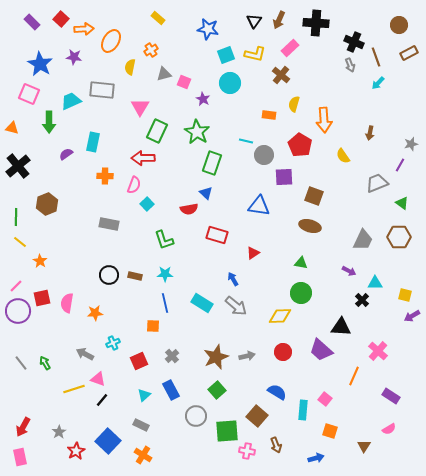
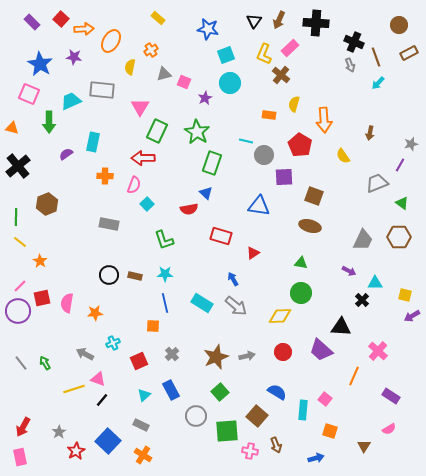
yellow L-shape at (255, 54): moved 9 px right; rotated 100 degrees clockwise
purple star at (203, 99): moved 2 px right, 1 px up; rotated 16 degrees clockwise
red rectangle at (217, 235): moved 4 px right, 1 px down
pink line at (16, 286): moved 4 px right
gray cross at (172, 356): moved 2 px up
green square at (217, 390): moved 3 px right, 2 px down
pink cross at (247, 451): moved 3 px right
